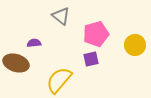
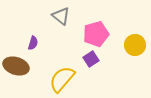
purple semicircle: moved 1 px left; rotated 112 degrees clockwise
purple square: rotated 21 degrees counterclockwise
brown ellipse: moved 3 px down
yellow semicircle: moved 3 px right, 1 px up
